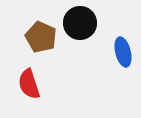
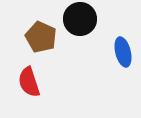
black circle: moved 4 px up
red semicircle: moved 2 px up
